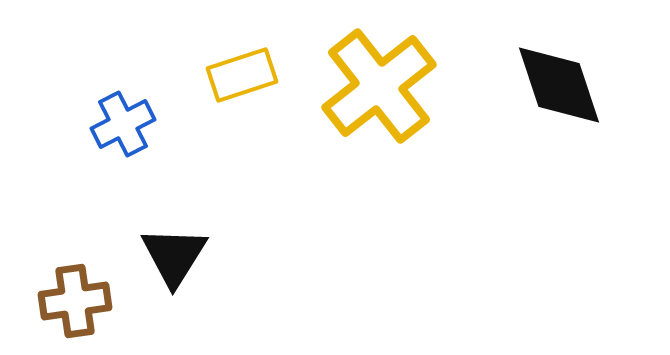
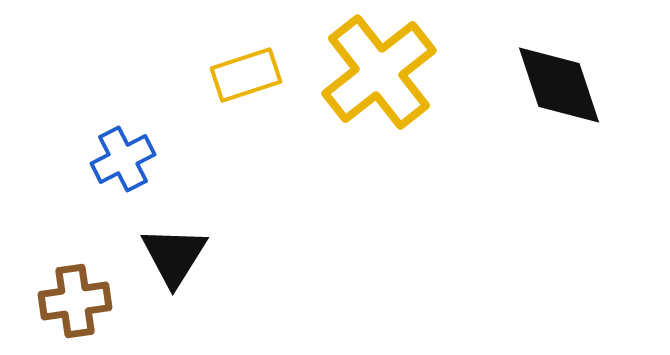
yellow rectangle: moved 4 px right
yellow cross: moved 14 px up
blue cross: moved 35 px down
